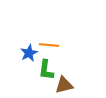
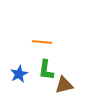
orange line: moved 7 px left, 3 px up
blue star: moved 10 px left, 21 px down
